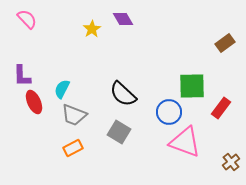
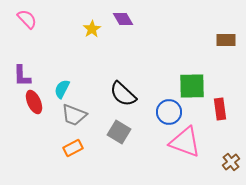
brown rectangle: moved 1 px right, 3 px up; rotated 36 degrees clockwise
red rectangle: moved 1 px left, 1 px down; rotated 45 degrees counterclockwise
